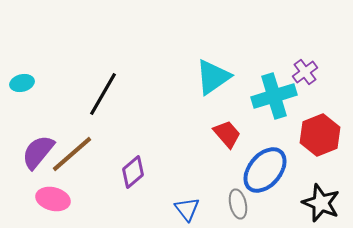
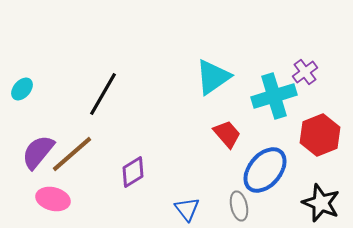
cyan ellipse: moved 6 px down; rotated 35 degrees counterclockwise
purple diamond: rotated 8 degrees clockwise
gray ellipse: moved 1 px right, 2 px down
